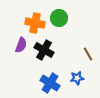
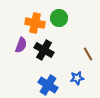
blue cross: moved 2 px left, 2 px down
